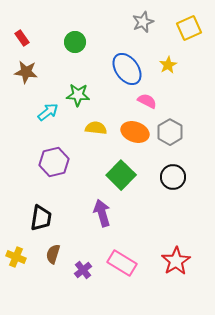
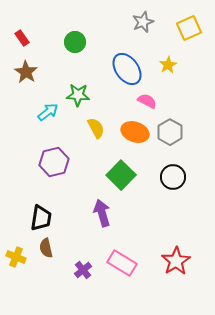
brown star: rotated 25 degrees clockwise
yellow semicircle: rotated 55 degrees clockwise
brown semicircle: moved 7 px left, 6 px up; rotated 30 degrees counterclockwise
